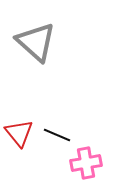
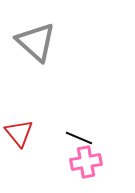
black line: moved 22 px right, 3 px down
pink cross: moved 1 px up
